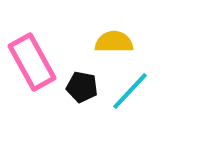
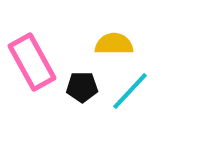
yellow semicircle: moved 2 px down
black pentagon: rotated 12 degrees counterclockwise
